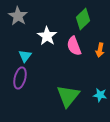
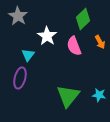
orange arrow: moved 8 px up; rotated 40 degrees counterclockwise
cyan triangle: moved 3 px right, 1 px up
cyan star: moved 1 px left
